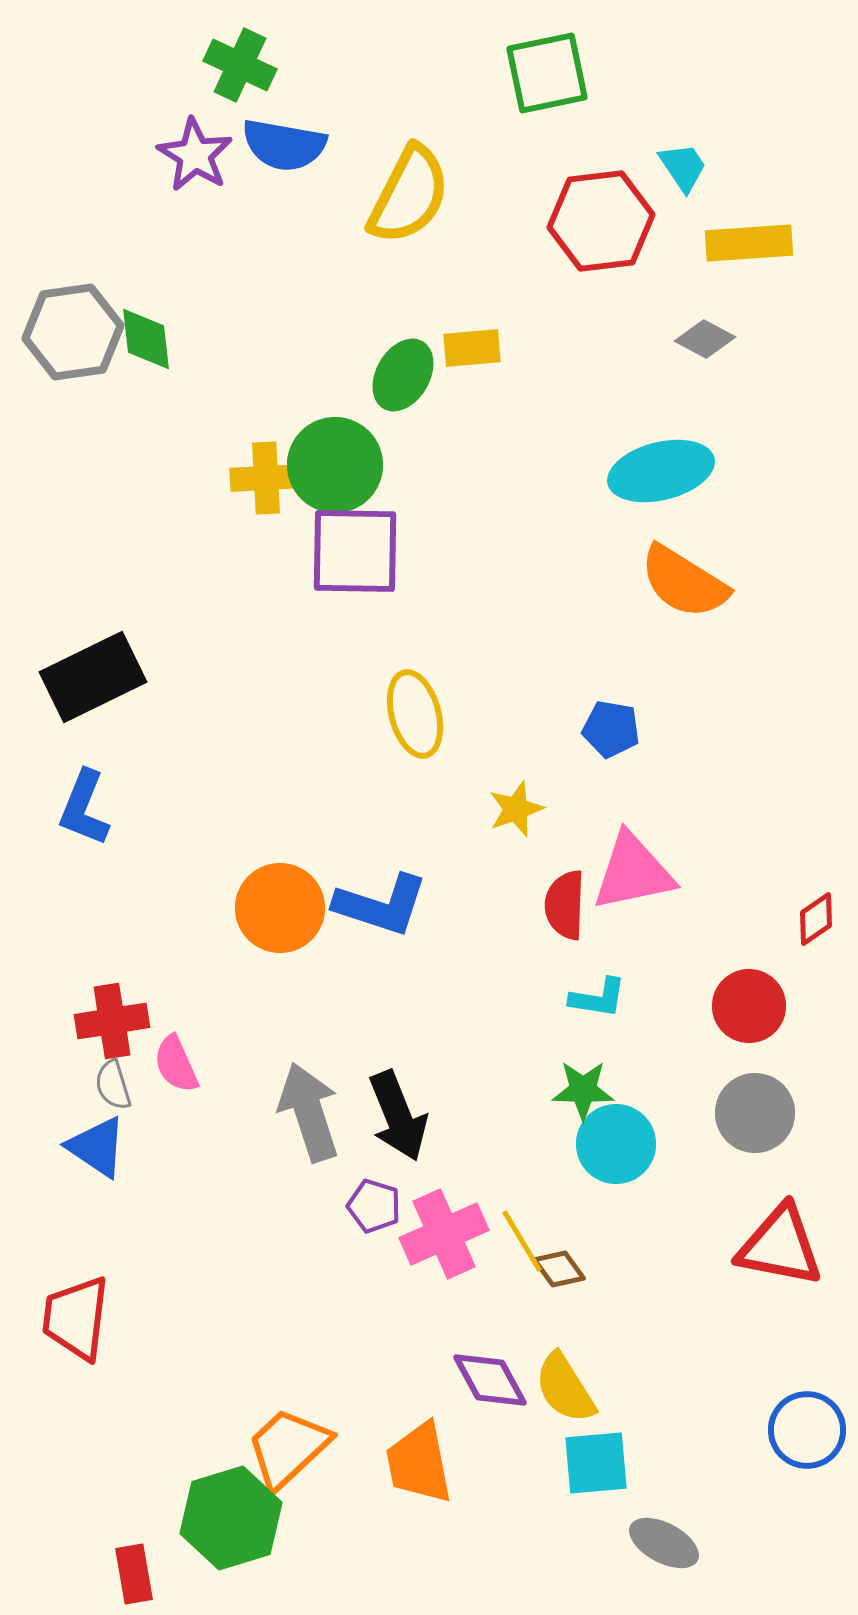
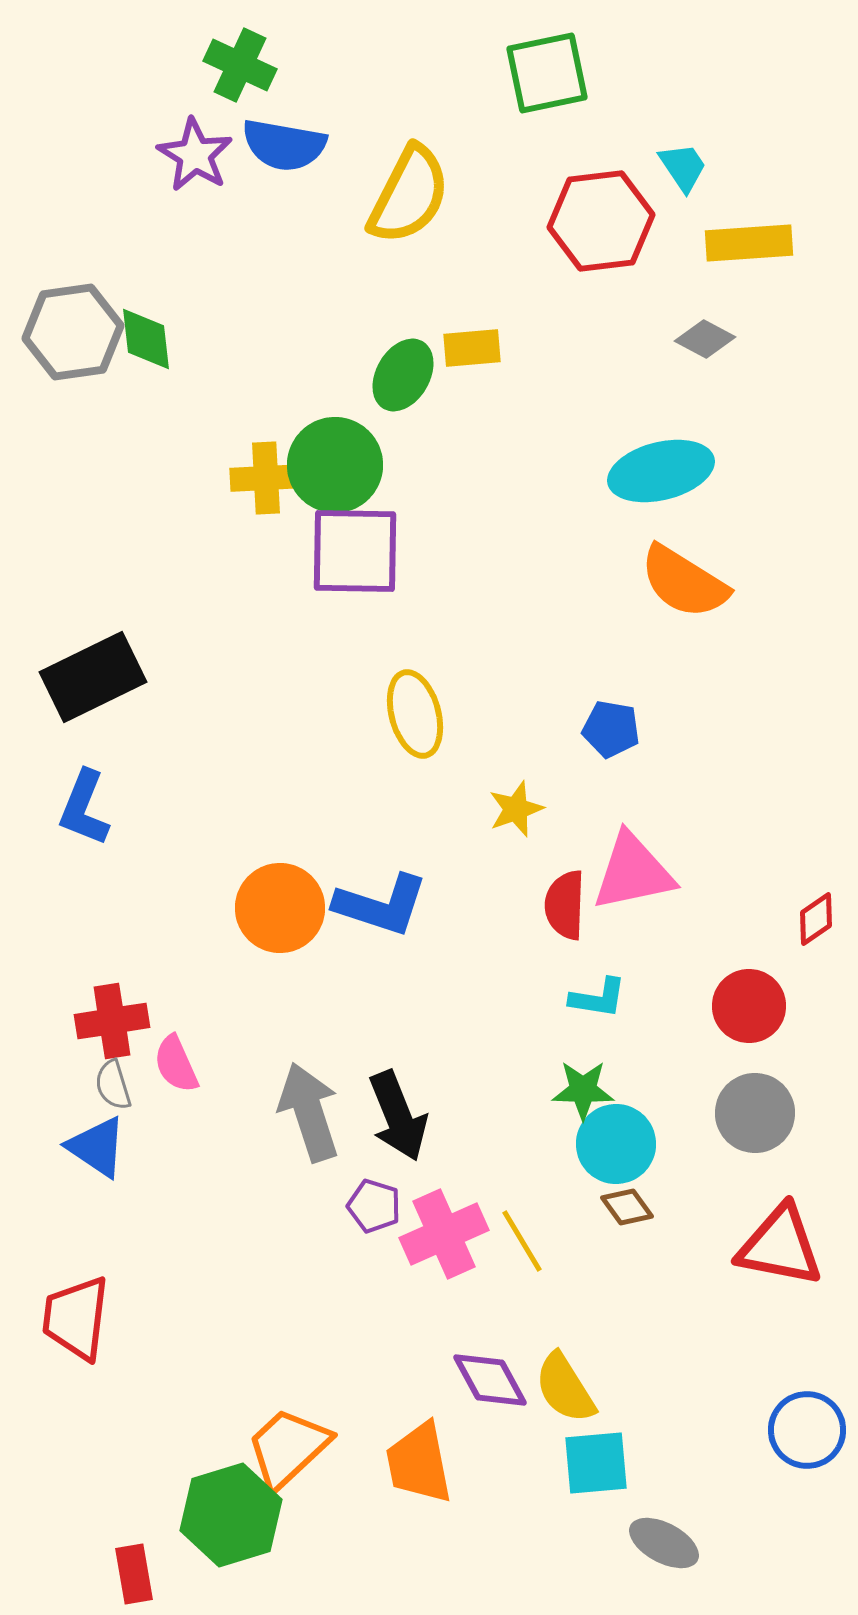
brown diamond at (559, 1269): moved 68 px right, 62 px up
green hexagon at (231, 1518): moved 3 px up
